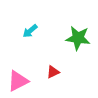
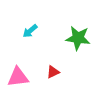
pink triangle: moved 4 px up; rotated 20 degrees clockwise
